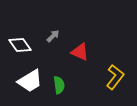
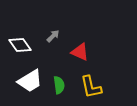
yellow L-shape: moved 24 px left, 10 px down; rotated 130 degrees clockwise
